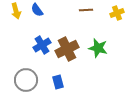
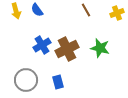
brown line: rotated 64 degrees clockwise
green star: moved 2 px right
